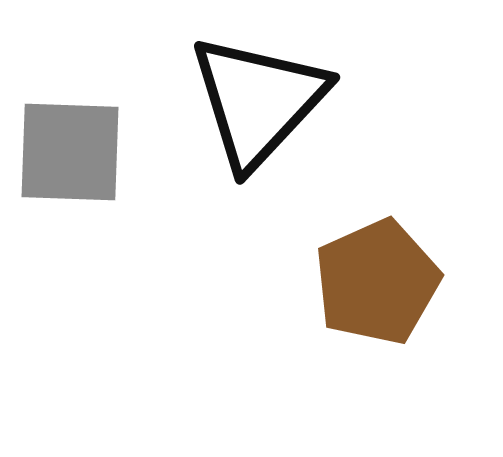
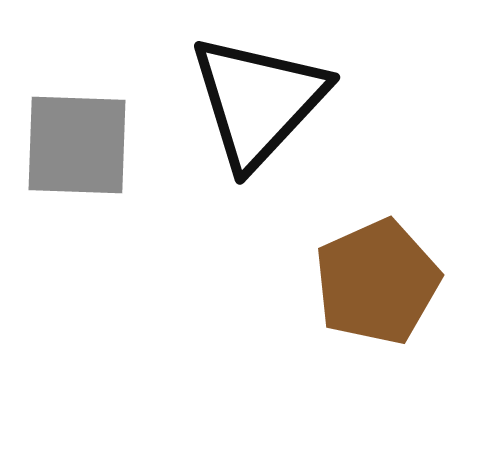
gray square: moved 7 px right, 7 px up
